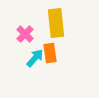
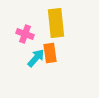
pink cross: rotated 24 degrees counterclockwise
cyan arrow: moved 1 px right
